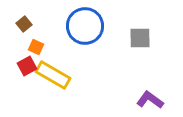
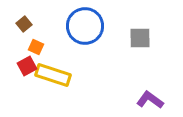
yellow rectangle: rotated 12 degrees counterclockwise
